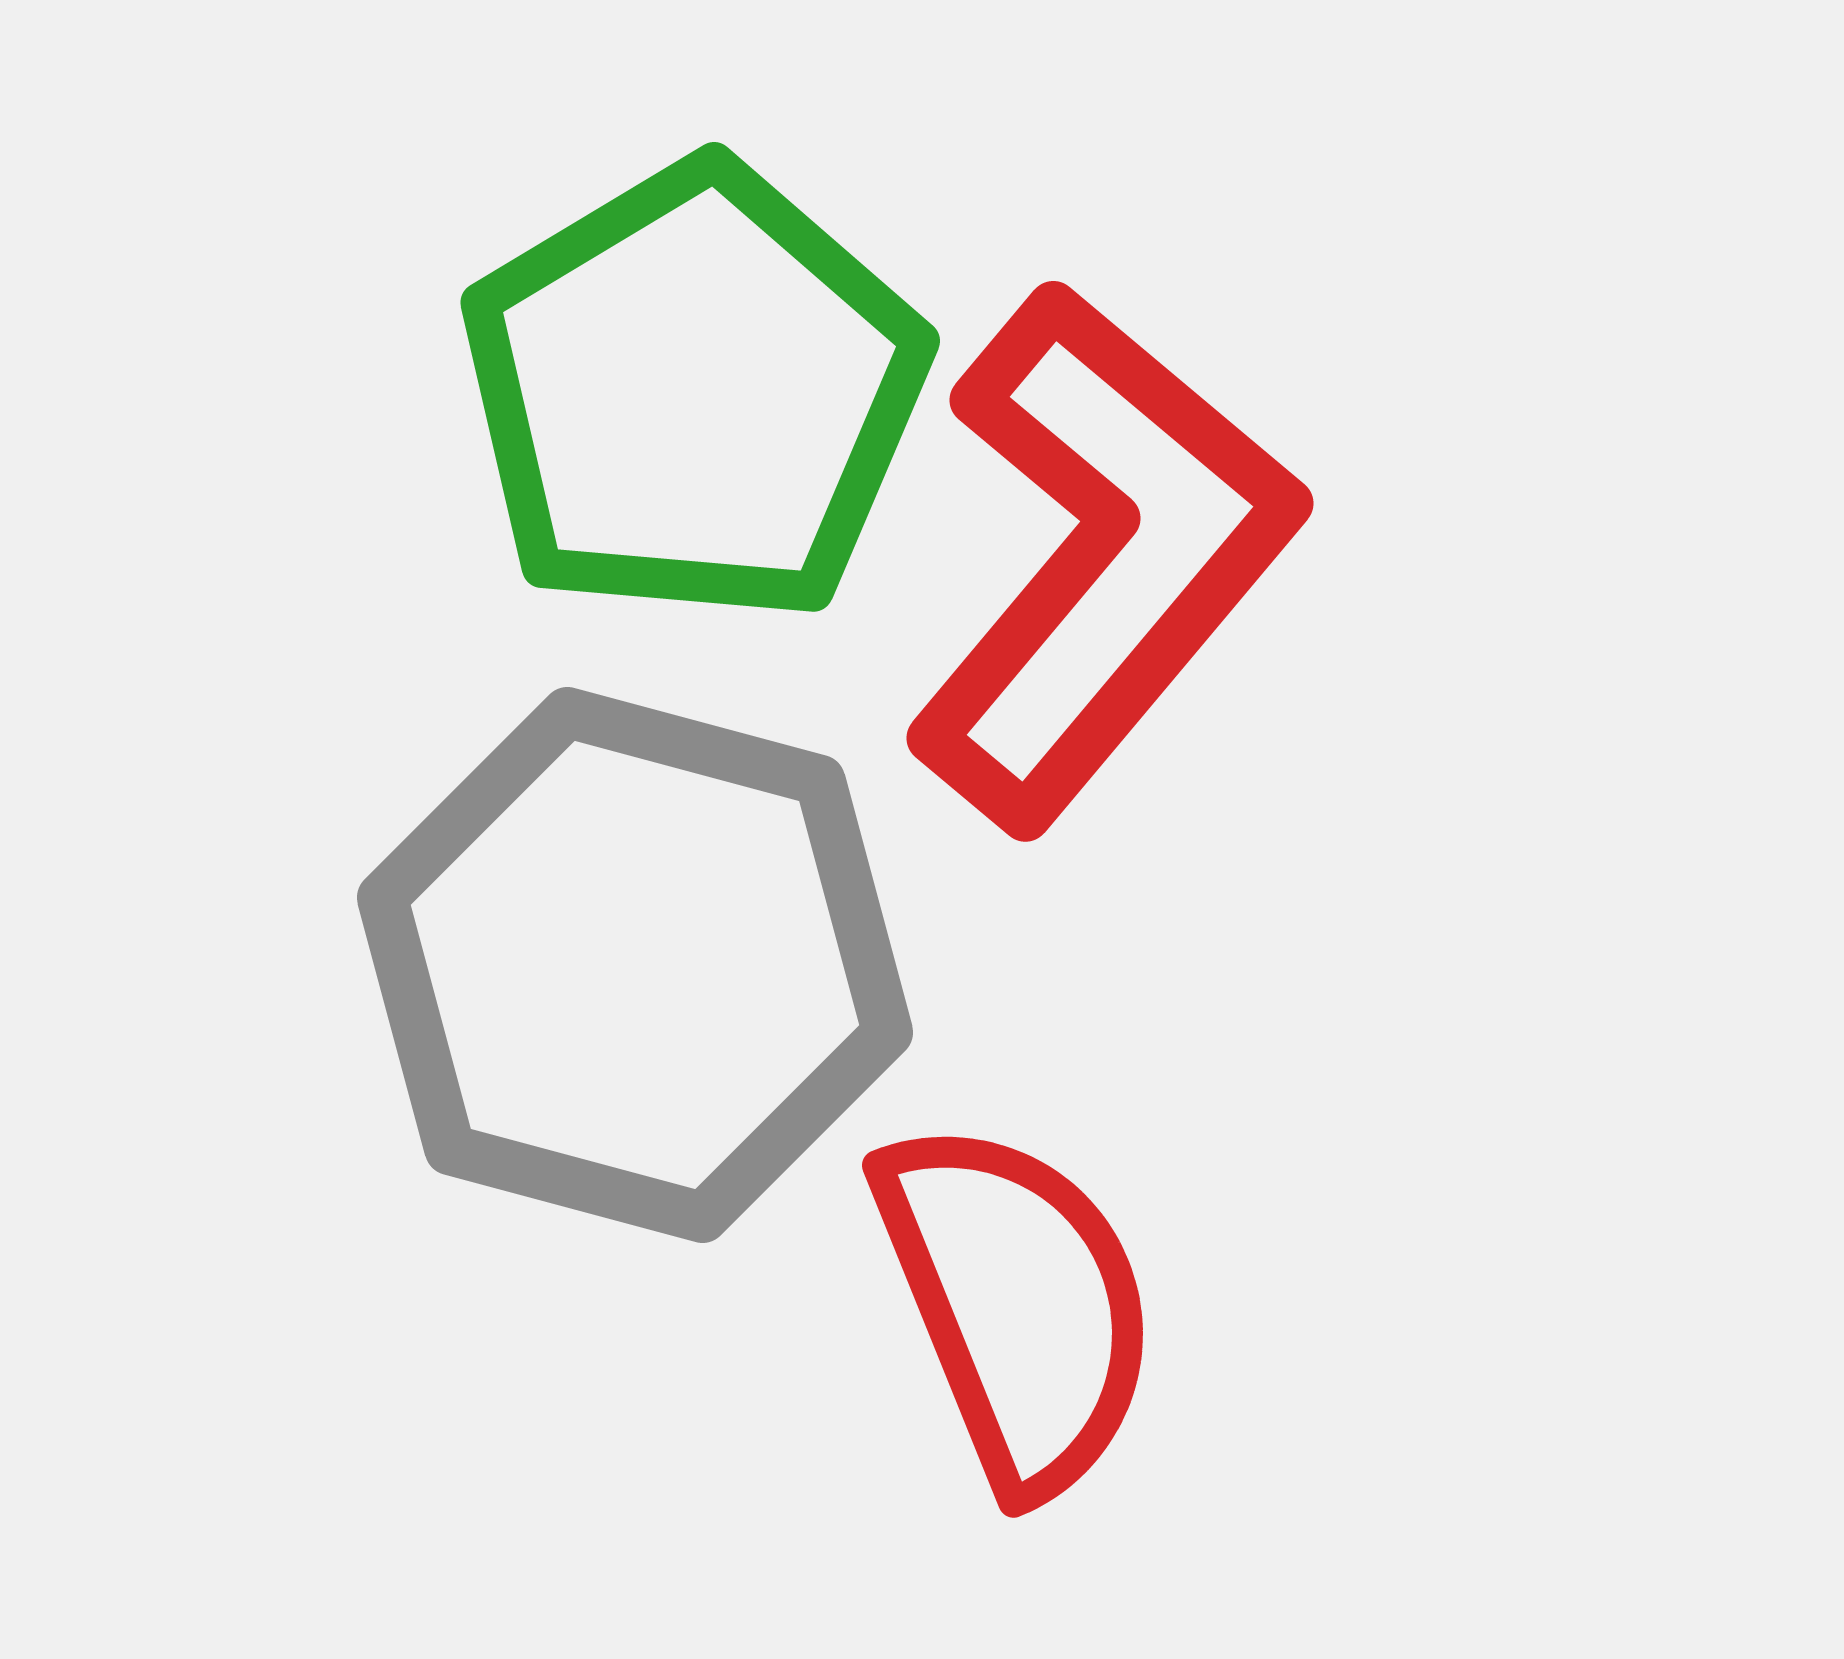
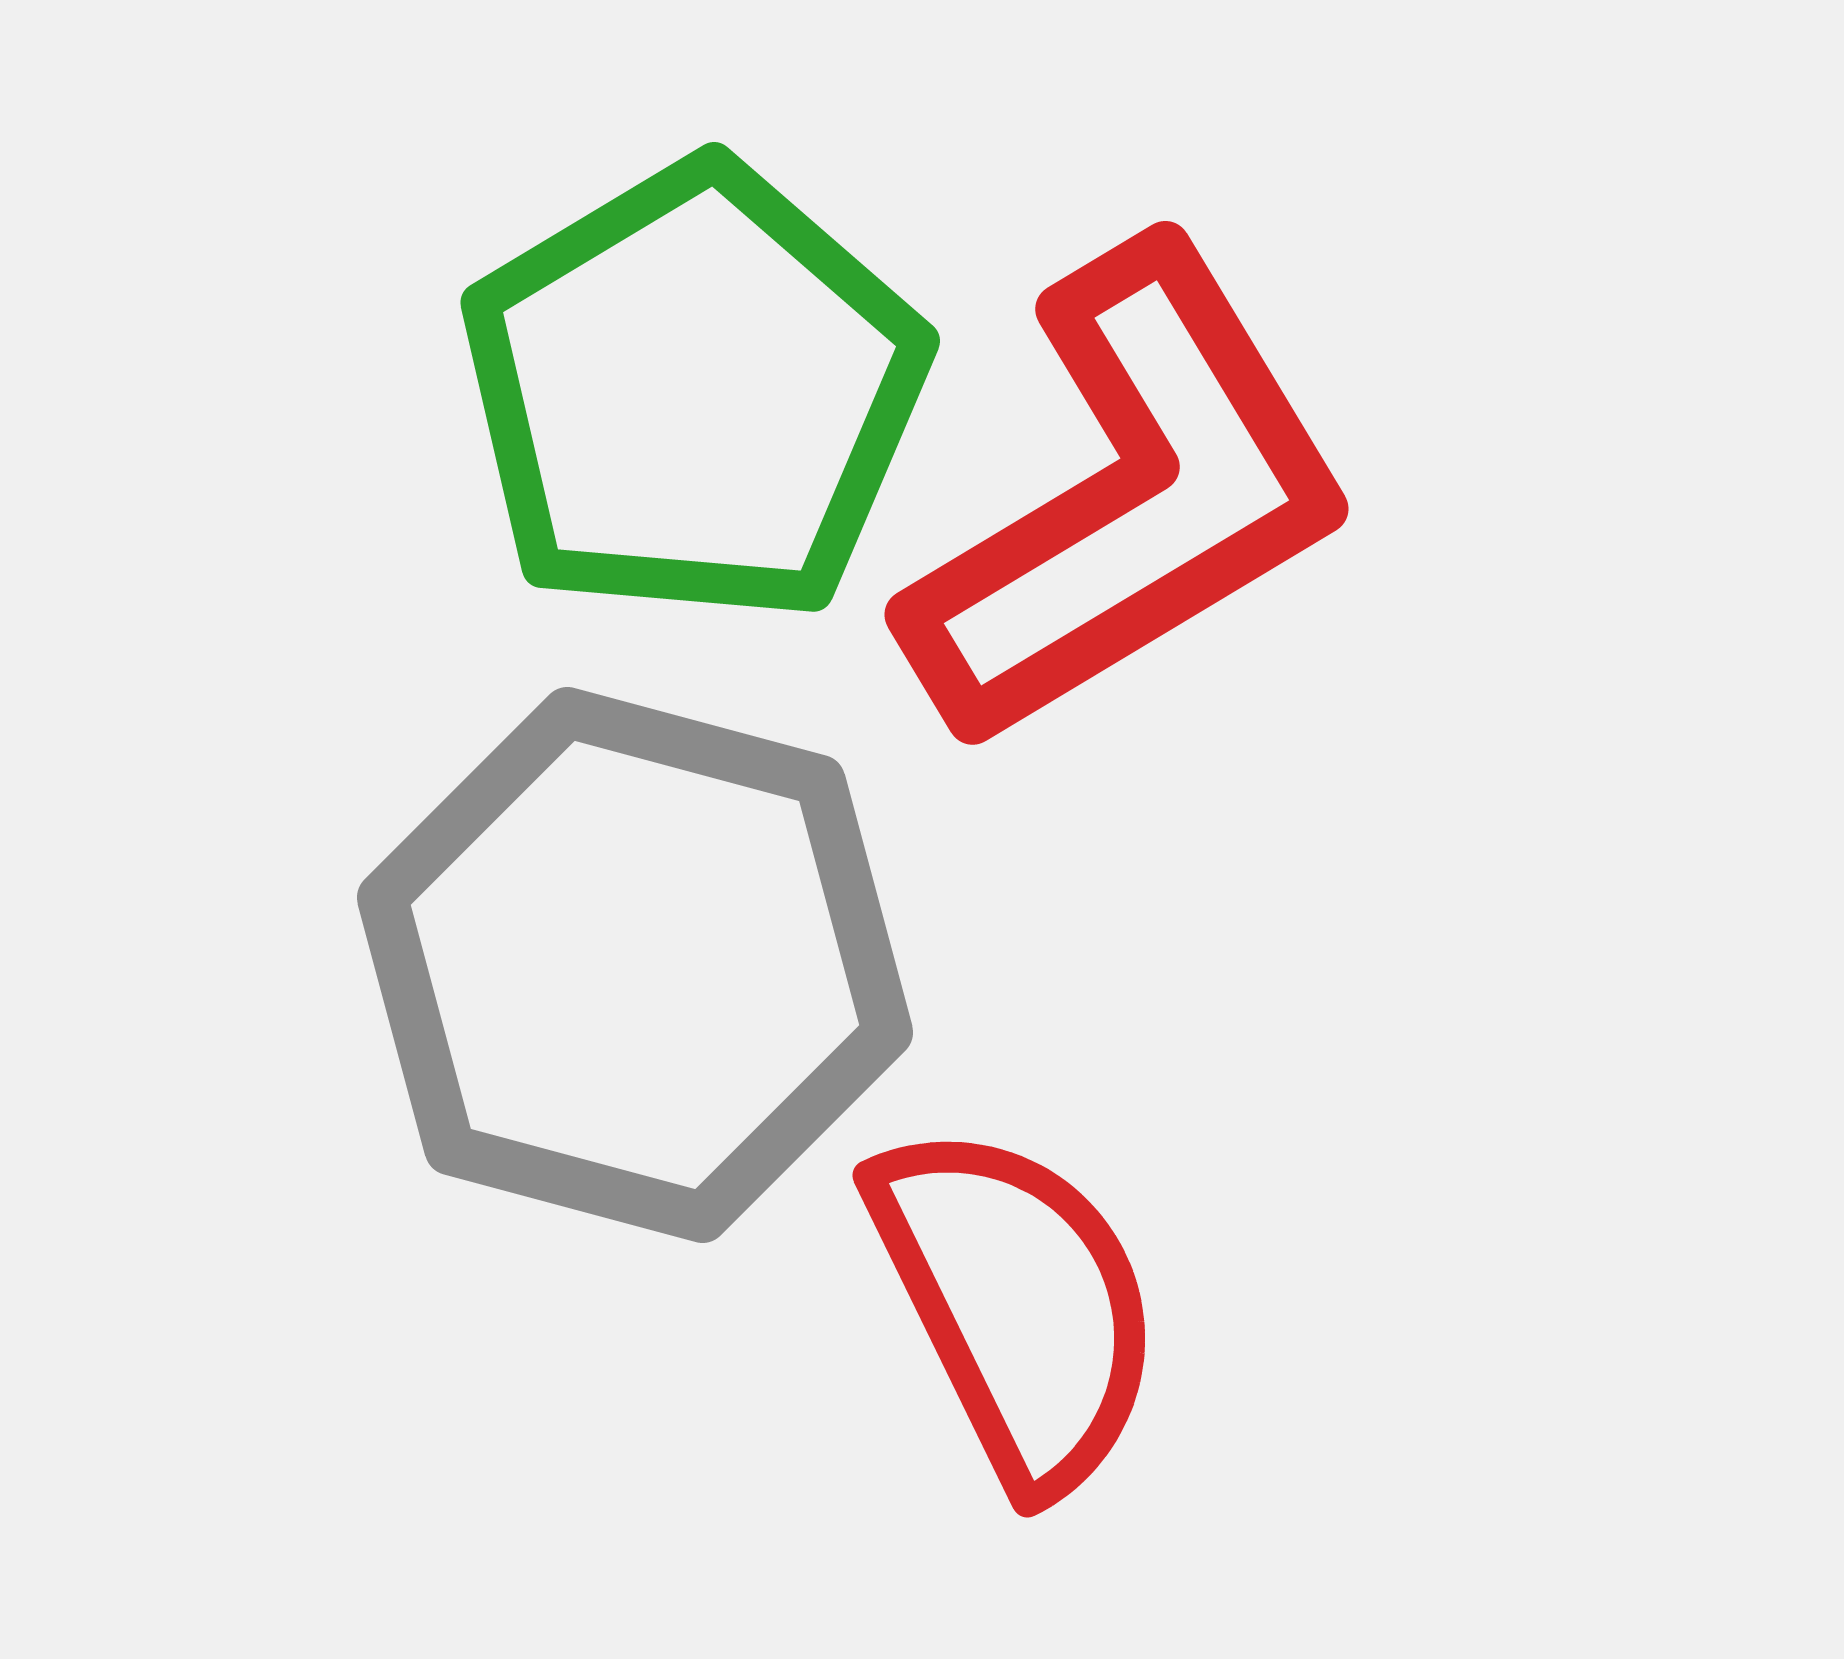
red L-shape: moved 28 px right, 58 px up; rotated 19 degrees clockwise
red semicircle: rotated 4 degrees counterclockwise
